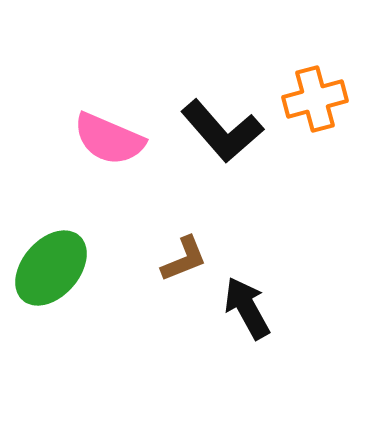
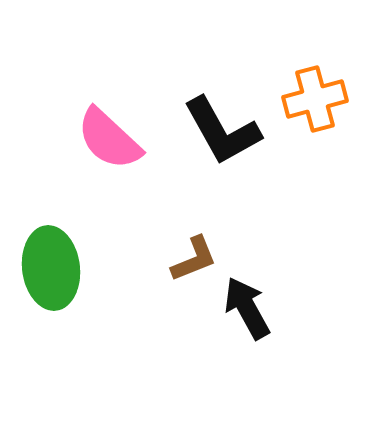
black L-shape: rotated 12 degrees clockwise
pink semicircle: rotated 20 degrees clockwise
brown L-shape: moved 10 px right
green ellipse: rotated 48 degrees counterclockwise
